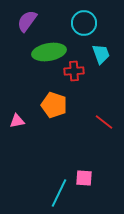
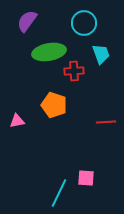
red line: moved 2 px right; rotated 42 degrees counterclockwise
pink square: moved 2 px right
